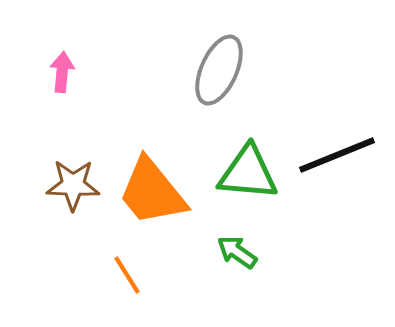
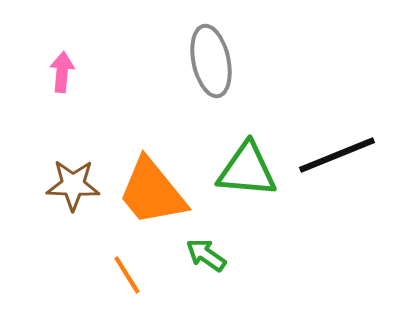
gray ellipse: moved 8 px left, 9 px up; rotated 36 degrees counterclockwise
green triangle: moved 1 px left, 3 px up
green arrow: moved 31 px left, 3 px down
